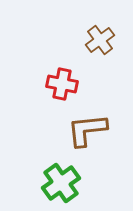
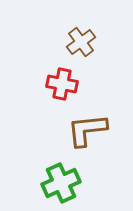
brown cross: moved 19 px left, 2 px down
green cross: rotated 12 degrees clockwise
